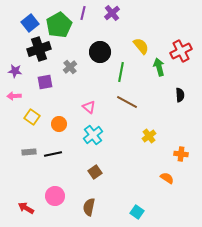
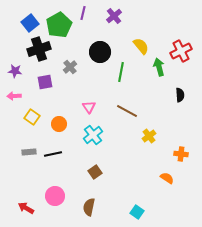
purple cross: moved 2 px right, 3 px down
brown line: moved 9 px down
pink triangle: rotated 16 degrees clockwise
